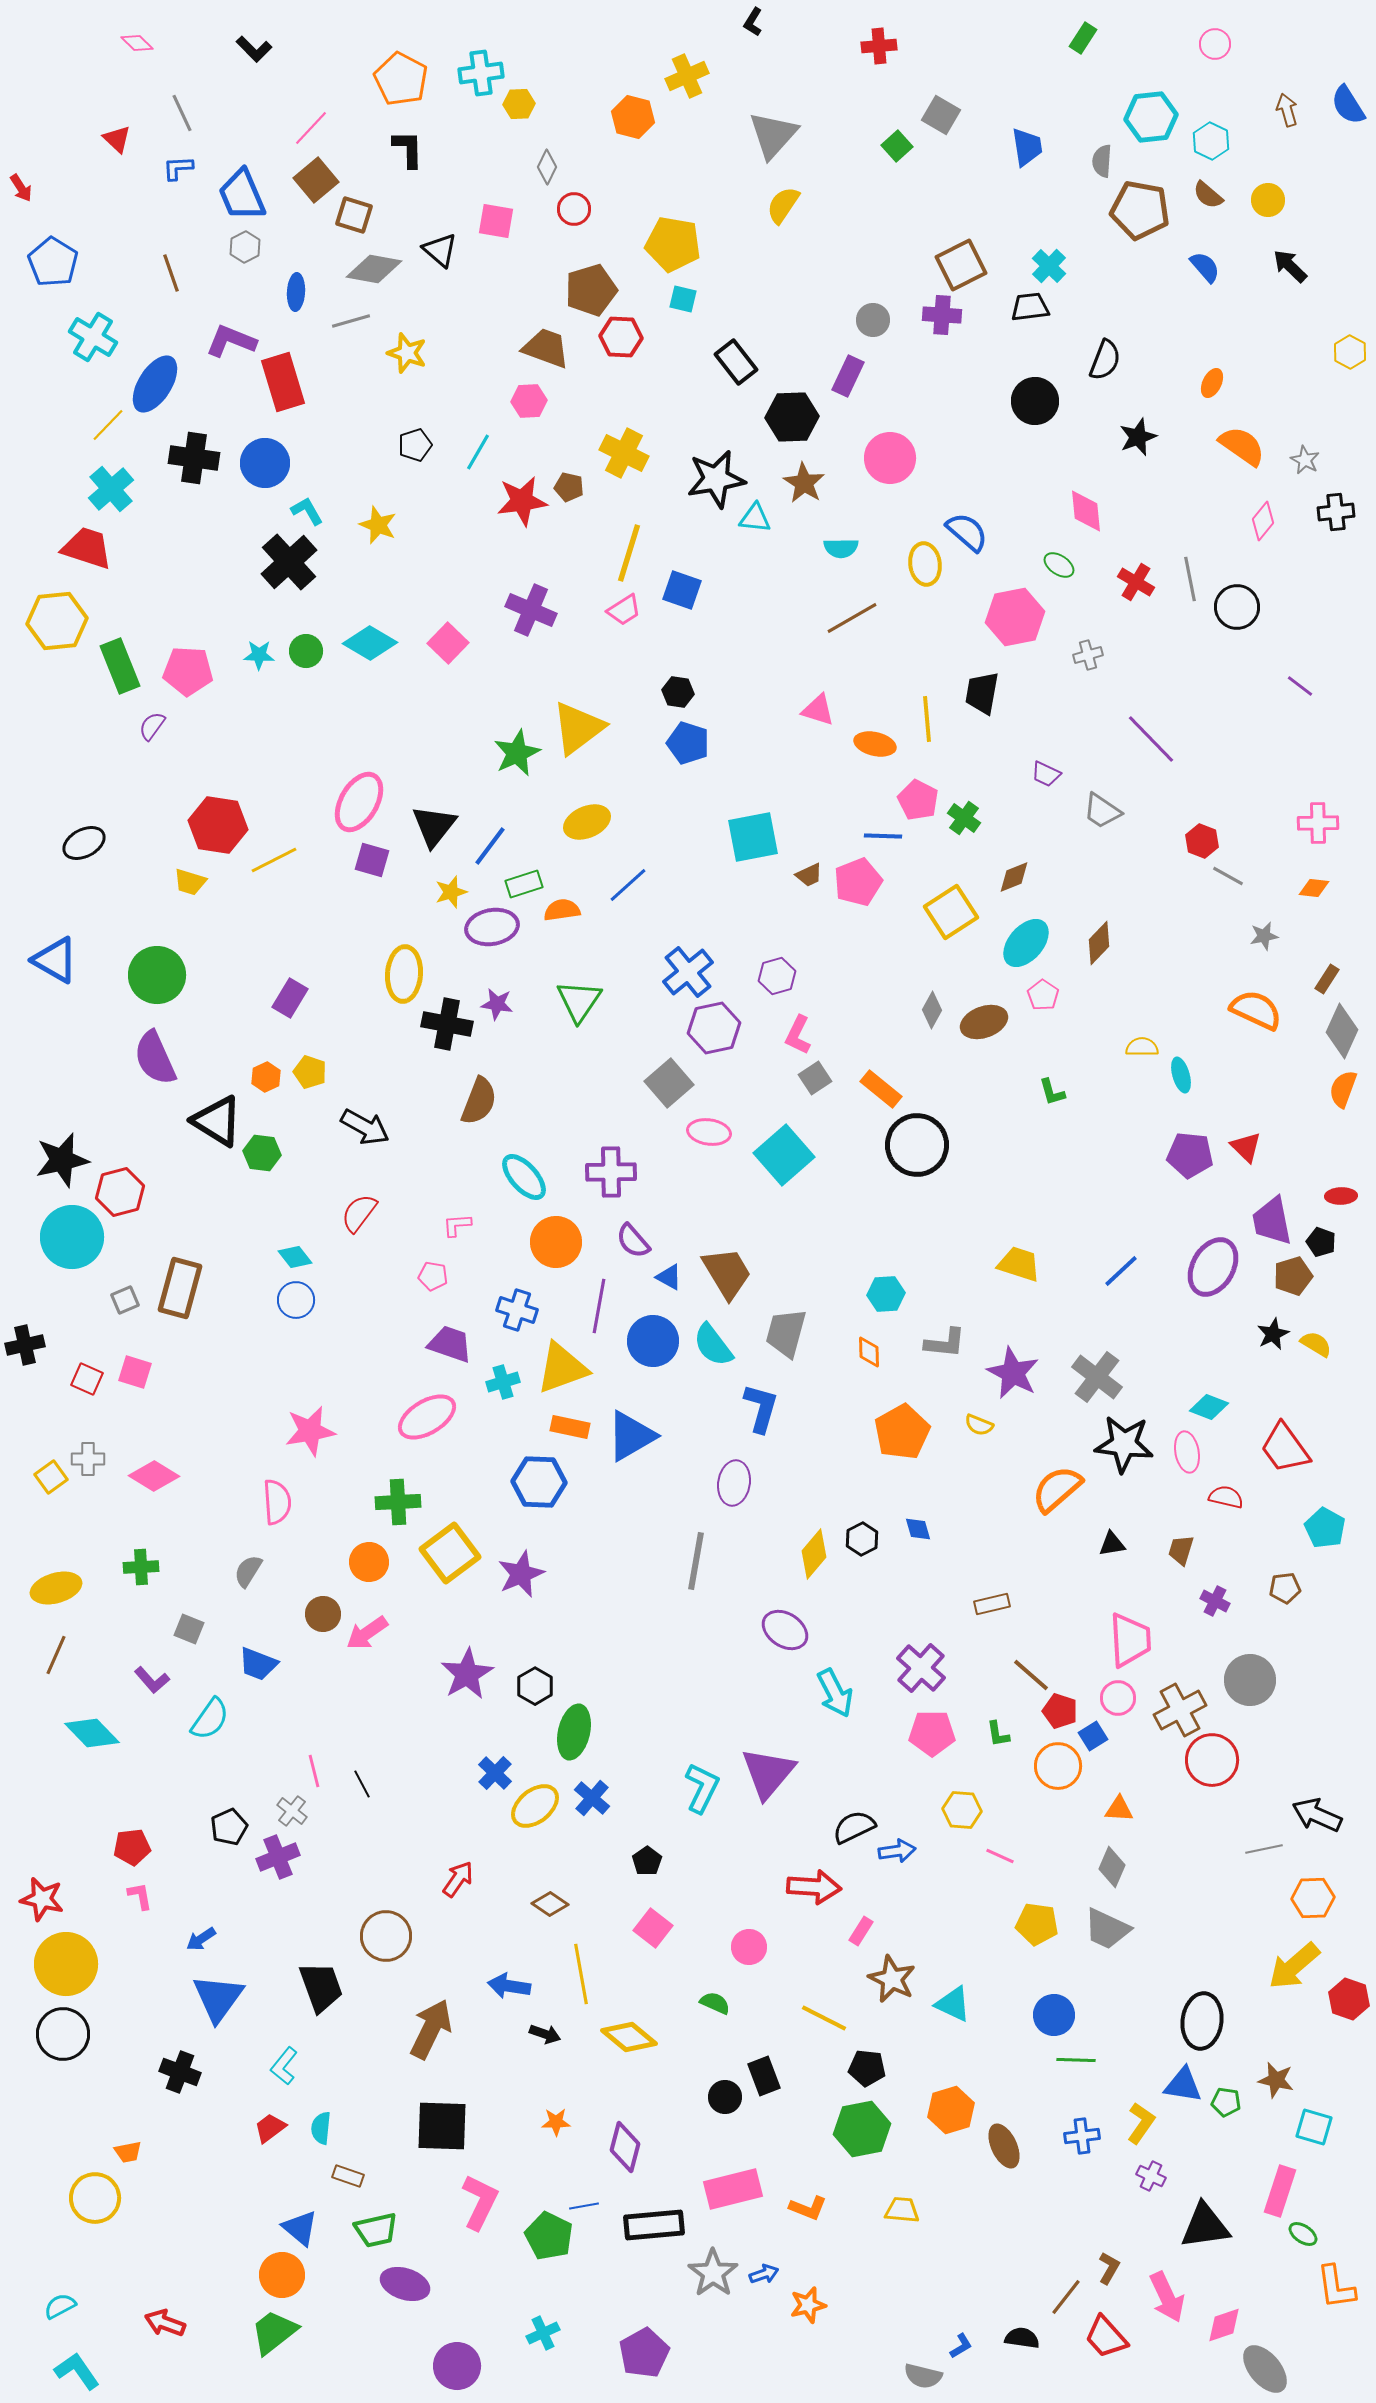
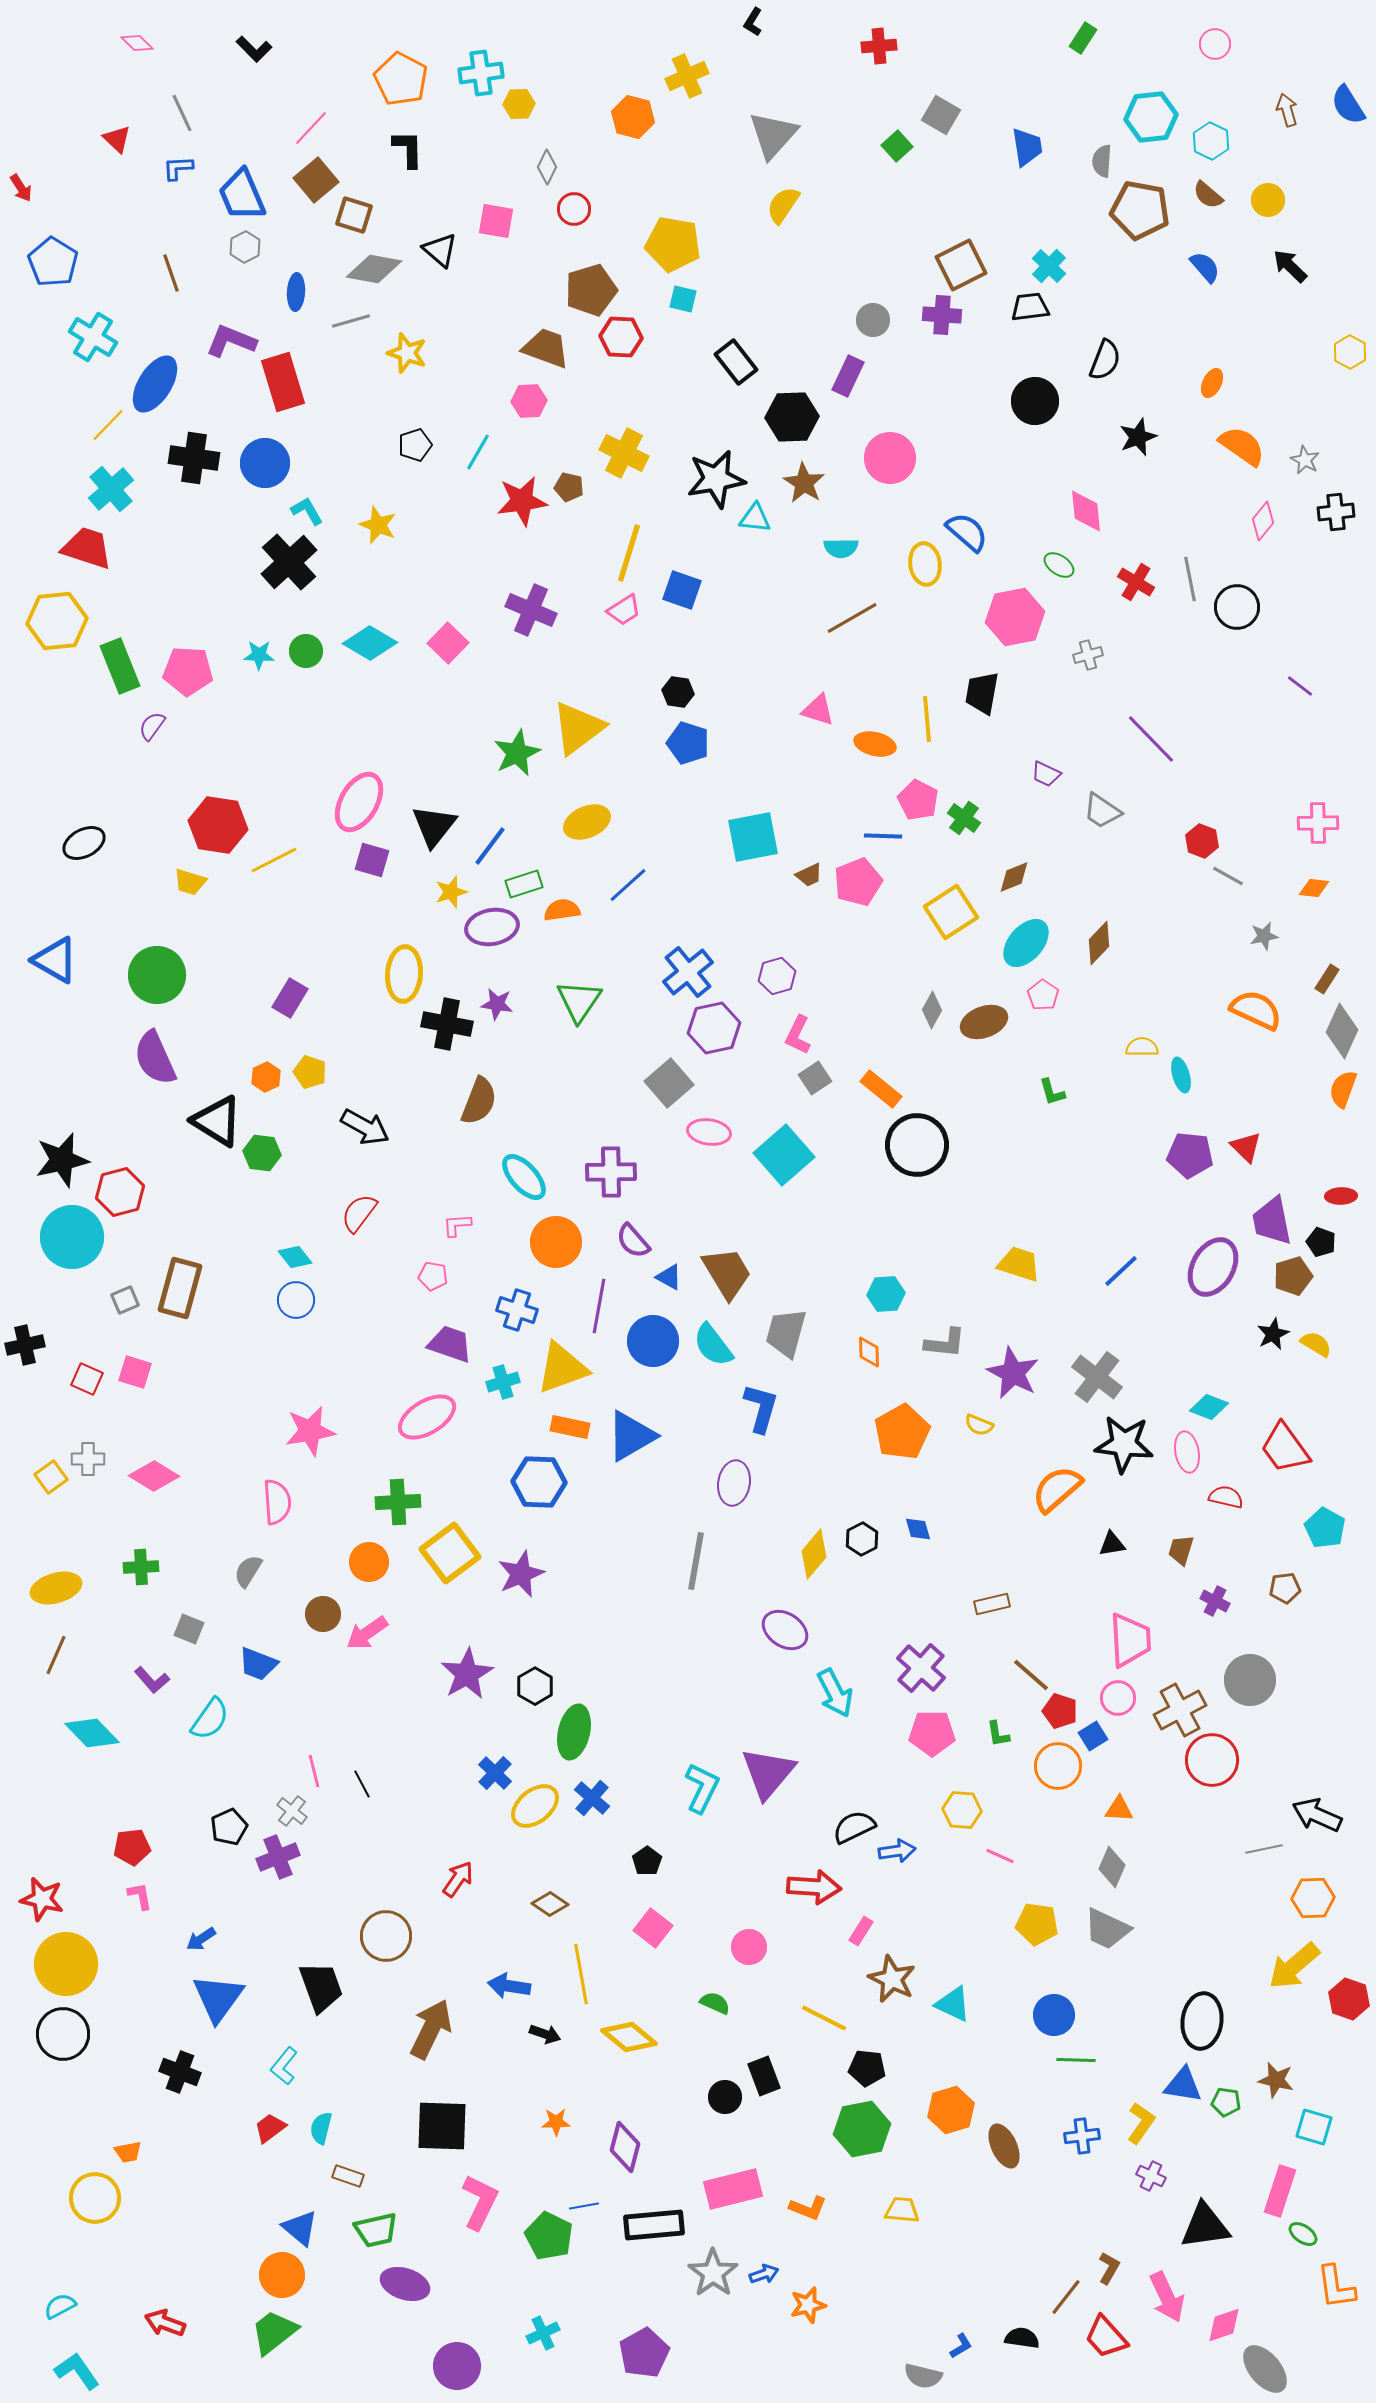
cyan semicircle at (321, 2128): rotated 8 degrees clockwise
